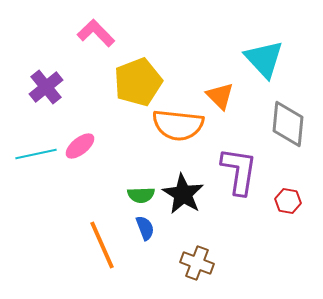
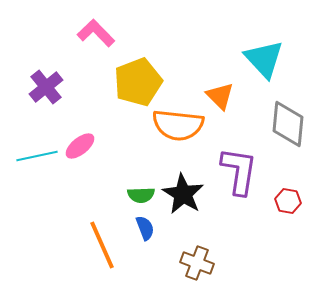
cyan line: moved 1 px right, 2 px down
